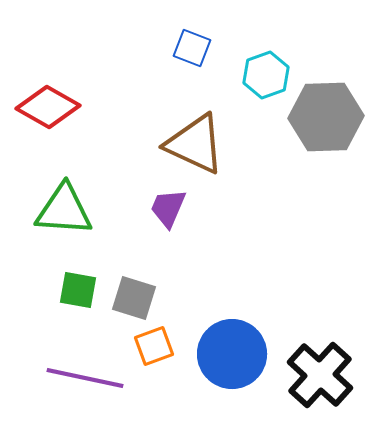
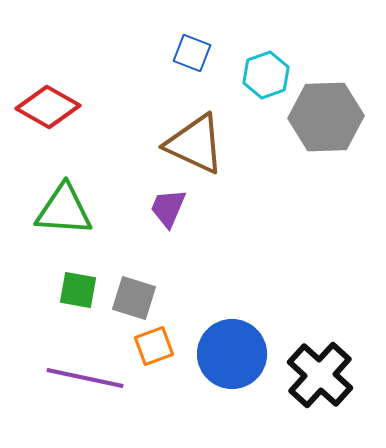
blue square: moved 5 px down
